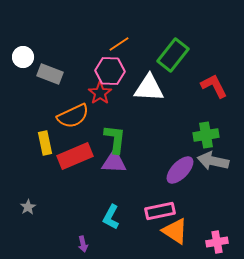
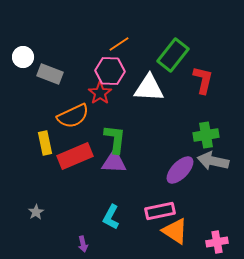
red L-shape: moved 11 px left, 6 px up; rotated 40 degrees clockwise
gray star: moved 8 px right, 5 px down
